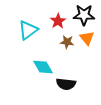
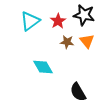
black star: rotated 10 degrees clockwise
cyan triangle: moved 2 px right, 9 px up
orange triangle: moved 3 px down
black semicircle: moved 12 px right, 8 px down; rotated 54 degrees clockwise
